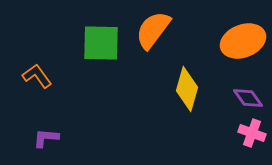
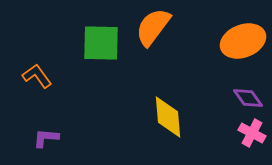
orange semicircle: moved 3 px up
yellow diamond: moved 19 px left, 28 px down; rotated 21 degrees counterclockwise
pink cross: rotated 8 degrees clockwise
